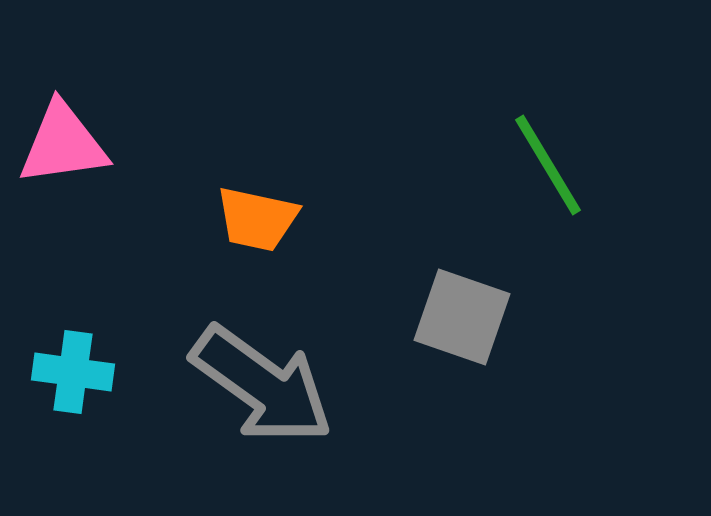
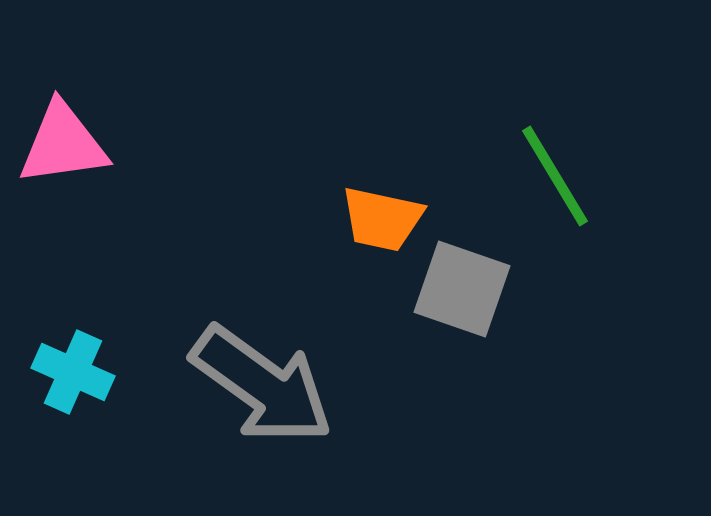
green line: moved 7 px right, 11 px down
orange trapezoid: moved 125 px right
gray square: moved 28 px up
cyan cross: rotated 16 degrees clockwise
